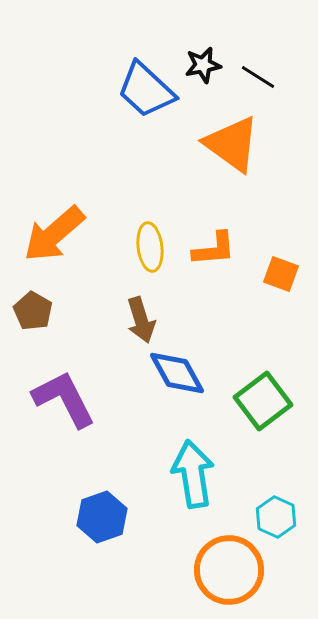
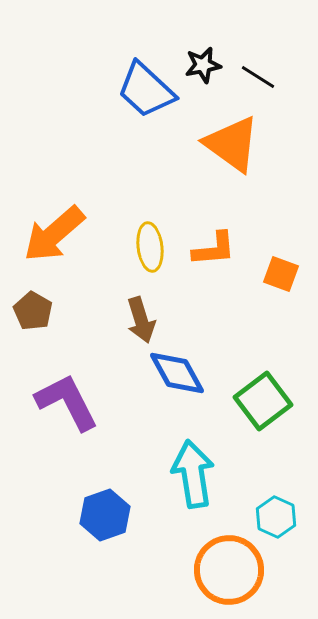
purple L-shape: moved 3 px right, 3 px down
blue hexagon: moved 3 px right, 2 px up
